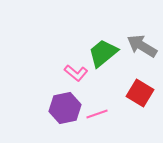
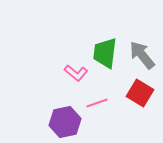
gray arrow: moved 9 px down; rotated 20 degrees clockwise
green trapezoid: moved 2 px right; rotated 44 degrees counterclockwise
purple hexagon: moved 14 px down
pink line: moved 11 px up
